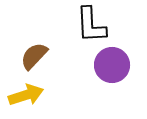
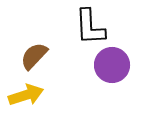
black L-shape: moved 1 px left, 2 px down
